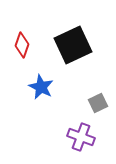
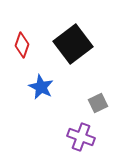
black square: moved 1 px up; rotated 12 degrees counterclockwise
